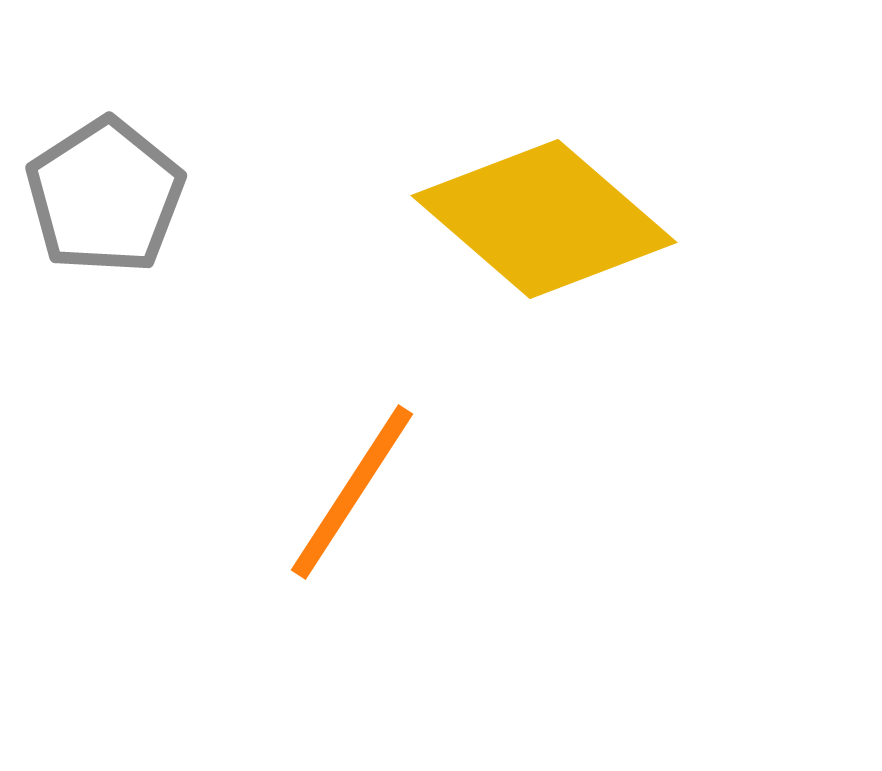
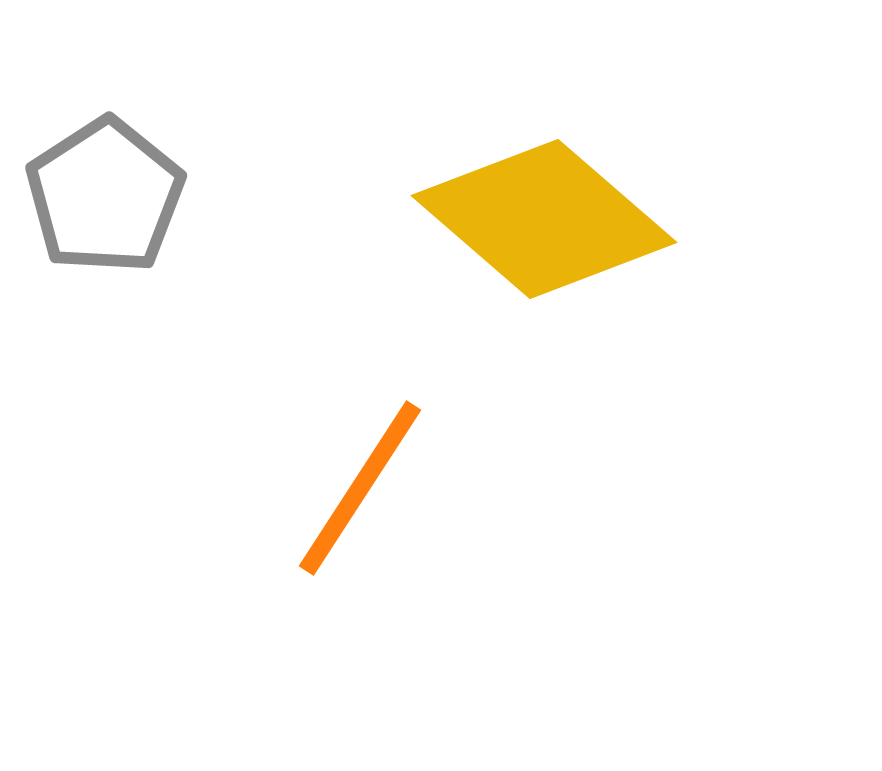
orange line: moved 8 px right, 4 px up
